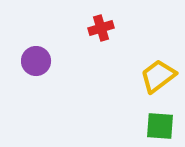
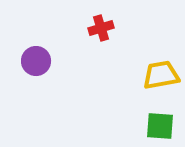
yellow trapezoid: moved 3 px right, 1 px up; rotated 27 degrees clockwise
